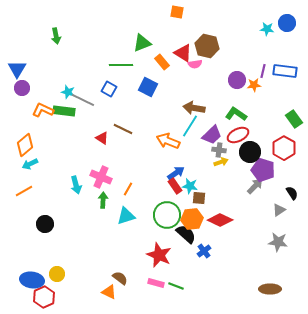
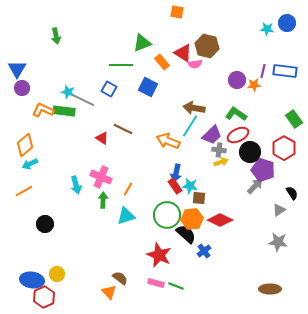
blue arrow at (176, 173): rotated 138 degrees clockwise
orange triangle at (109, 292): rotated 21 degrees clockwise
